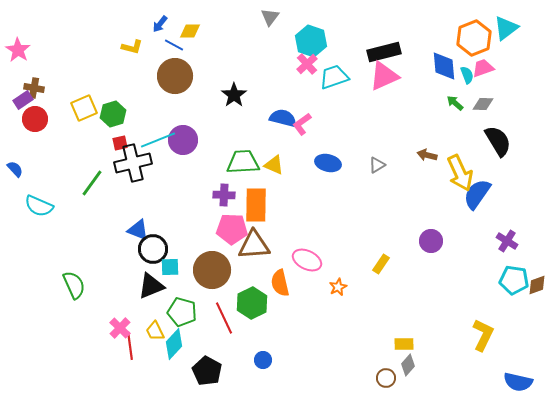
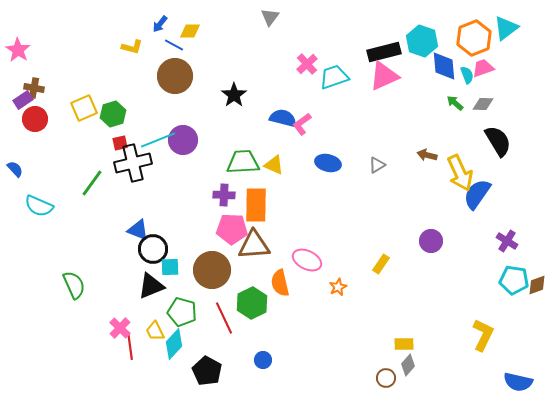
cyan hexagon at (311, 41): moved 111 px right
